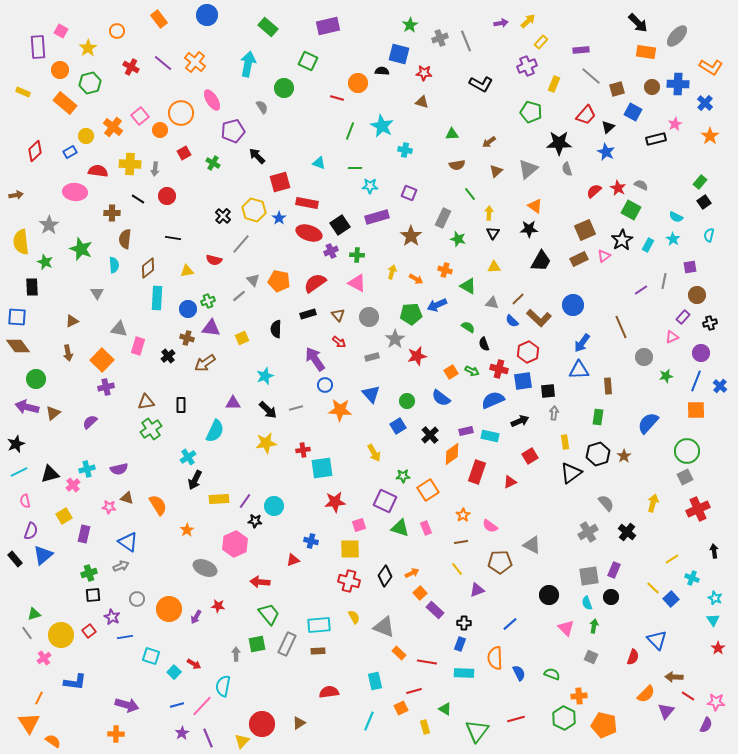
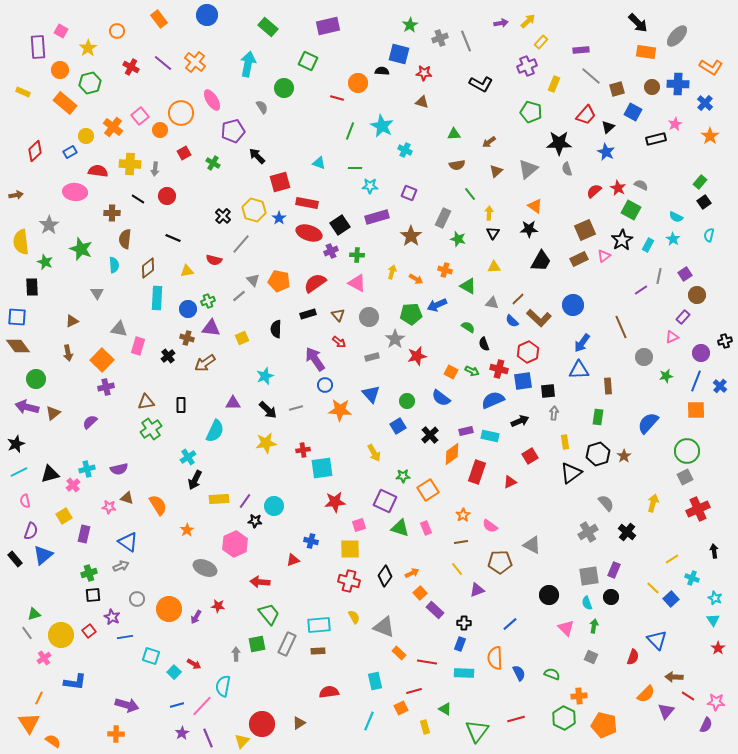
green triangle at (452, 134): moved 2 px right
cyan cross at (405, 150): rotated 16 degrees clockwise
black line at (173, 238): rotated 14 degrees clockwise
purple square at (690, 267): moved 5 px left, 7 px down; rotated 24 degrees counterclockwise
gray line at (664, 281): moved 5 px left, 5 px up
black cross at (710, 323): moved 15 px right, 18 px down
orange square at (451, 372): rotated 32 degrees counterclockwise
